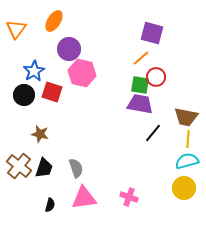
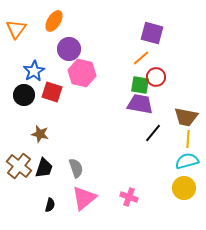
pink triangle: rotated 32 degrees counterclockwise
